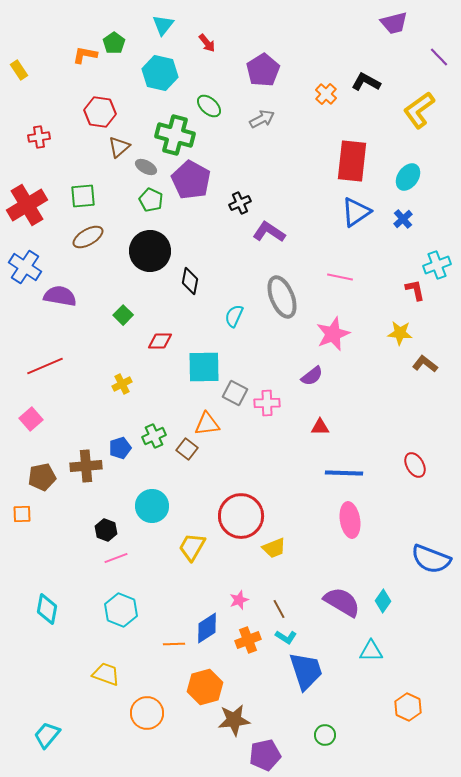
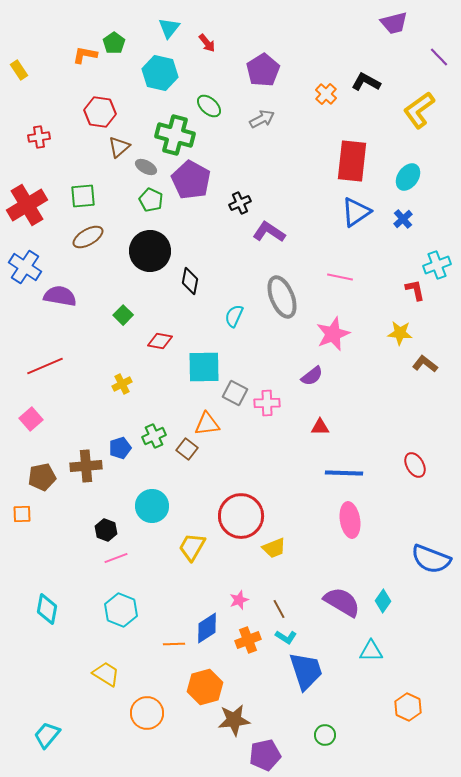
cyan triangle at (163, 25): moved 6 px right, 3 px down
red diamond at (160, 341): rotated 10 degrees clockwise
yellow trapezoid at (106, 674): rotated 12 degrees clockwise
